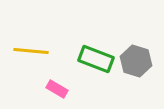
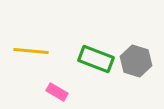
pink rectangle: moved 3 px down
